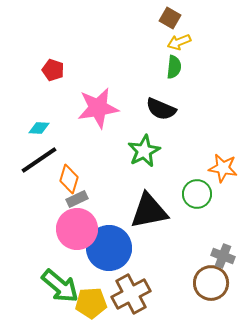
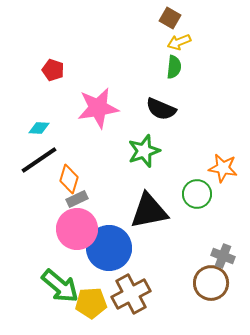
green star: rotated 8 degrees clockwise
